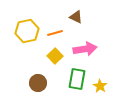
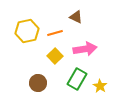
green rectangle: rotated 20 degrees clockwise
